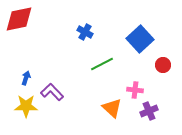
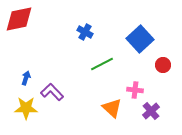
yellow star: moved 2 px down
purple cross: moved 2 px right; rotated 18 degrees counterclockwise
